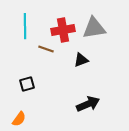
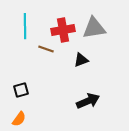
black square: moved 6 px left, 6 px down
black arrow: moved 3 px up
